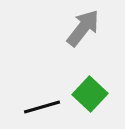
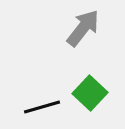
green square: moved 1 px up
